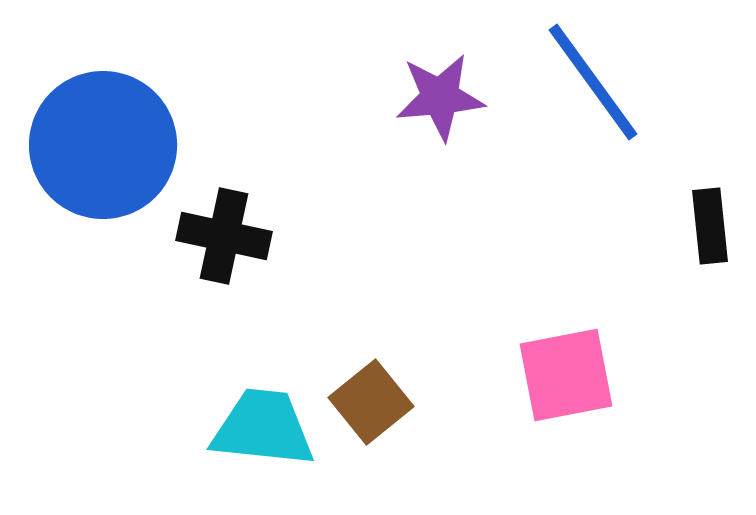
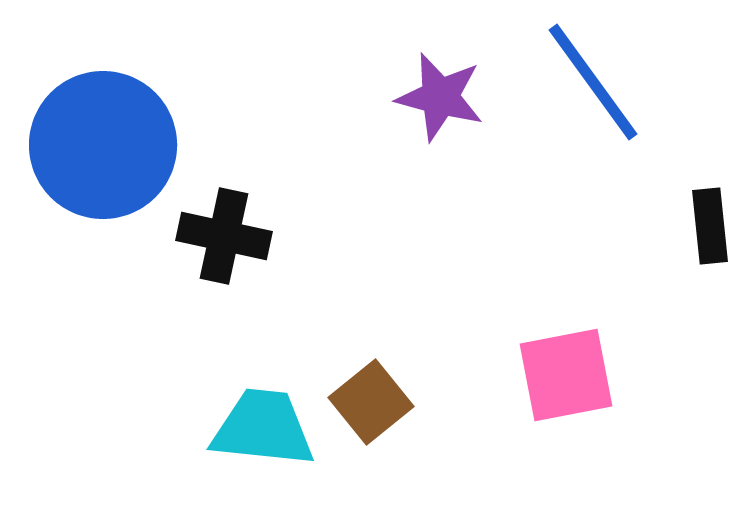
purple star: rotated 20 degrees clockwise
